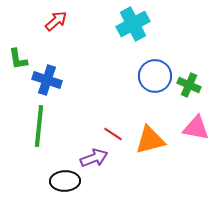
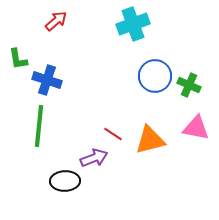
cyan cross: rotated 8 degrees clockwise
